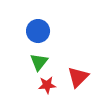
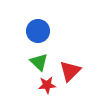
green triangle: rotated 24 degrees counterclockwise
red triangle: moved 8 px left, 6 px up
